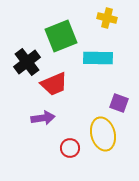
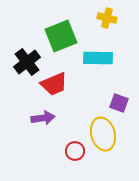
red circle: moved 5 px right, 3 px down
